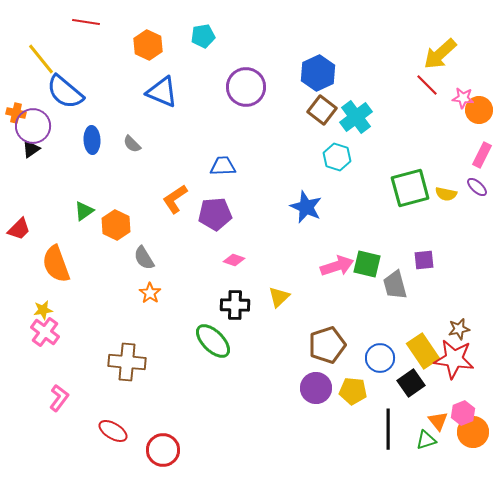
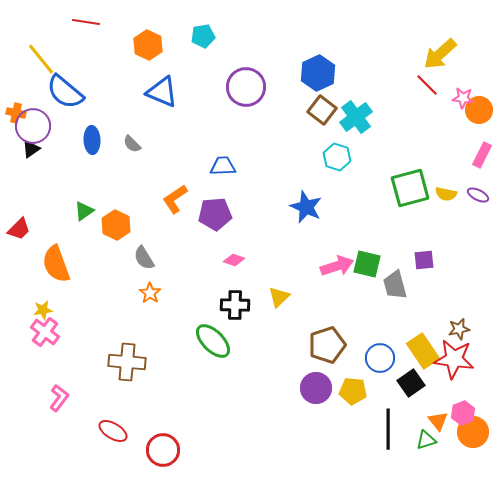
purple ellipse at (477, 187): moved 1 px right, 8 px down; rotated 15 degrees counterclockwise
